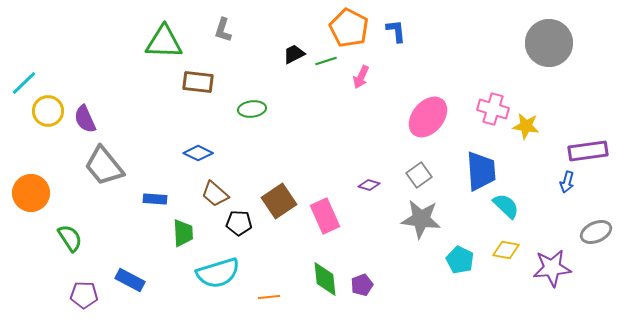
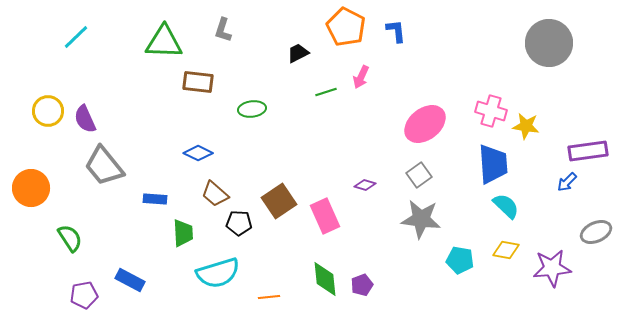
orange pentagon at (349, 28): moved 3 px left, 1 px up
black trapezoid at (294, 54): moved 4 px right, 1 px up
green line at (326, 61): moved 31 px down
cyan line at (24, 83): moved 52 px right, 46 px up
pink cross at (493, 109): moved 2 px left, 2 px down
pink ellipse at (428, 117): moved 3 px left, 7 px down; rotated 12 degrees clockwise
blue trapezoid at (481, 171): moved 12 px right, 7 px up
blue arrow at (567, 182): rotated 30 degrees clockwise
purple diamond at (369, 185): moved 4 px left
orange circle at (31, 193): moved 5 px up
cyan pentagon at (460, 260): rotated 16 degrees counterclockwise
purple pentagon at (84, 295): rotated 12 degrees counterclockwise
